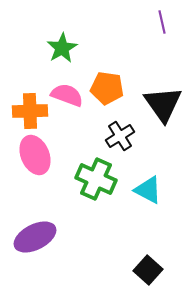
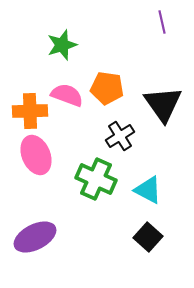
green star: moved 3 px up; rotated 12 degrees clockwise
pink ellipse: moved 1 px right
black square: moved 33 px up
